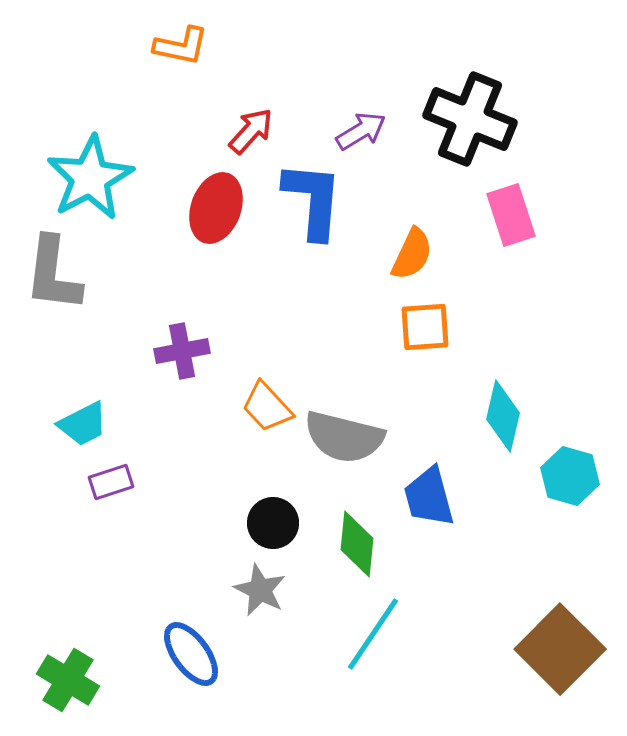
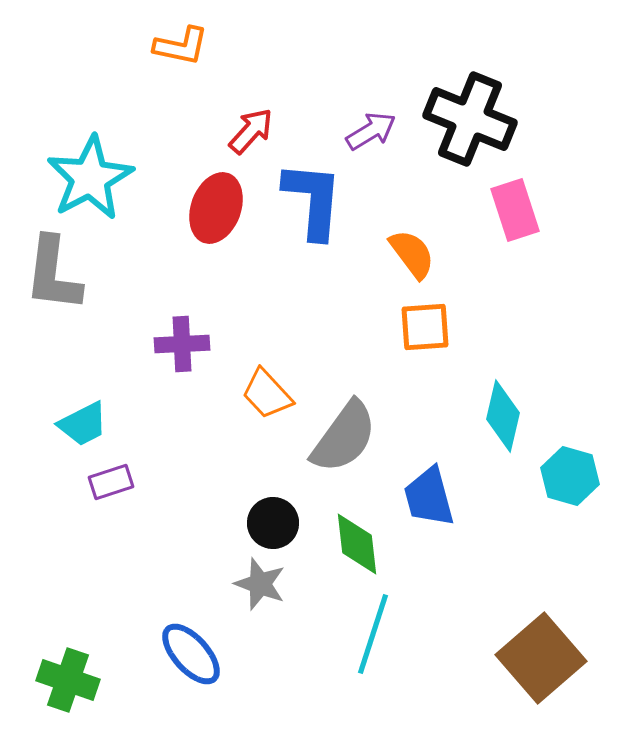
purple arrow: moved 10 px right
pink rectangle: moved 4 px right, 5 px up
orange semicircle: rotated 62 degrees counterclockwise
purple cross: moved 7 px up; rotated 8 degrees clockwise
orange trapezoid: moved 13 px up
gray semicircle: rotated 68 degrees counterclockwise
green diamond: rotated 12 degrees counterclockwise
gray star: moved 6 px up; rotated 6 degrees counterclockwise
cyan line: rotated 16 degrees counterclockwise
brown square: moved 19 px left, 9 px down; rotated 4 degrees clockwise
blue ellipse: rotated 6 degrees counterclockwise
green cross: rotated 12 degrees counterclockwise
